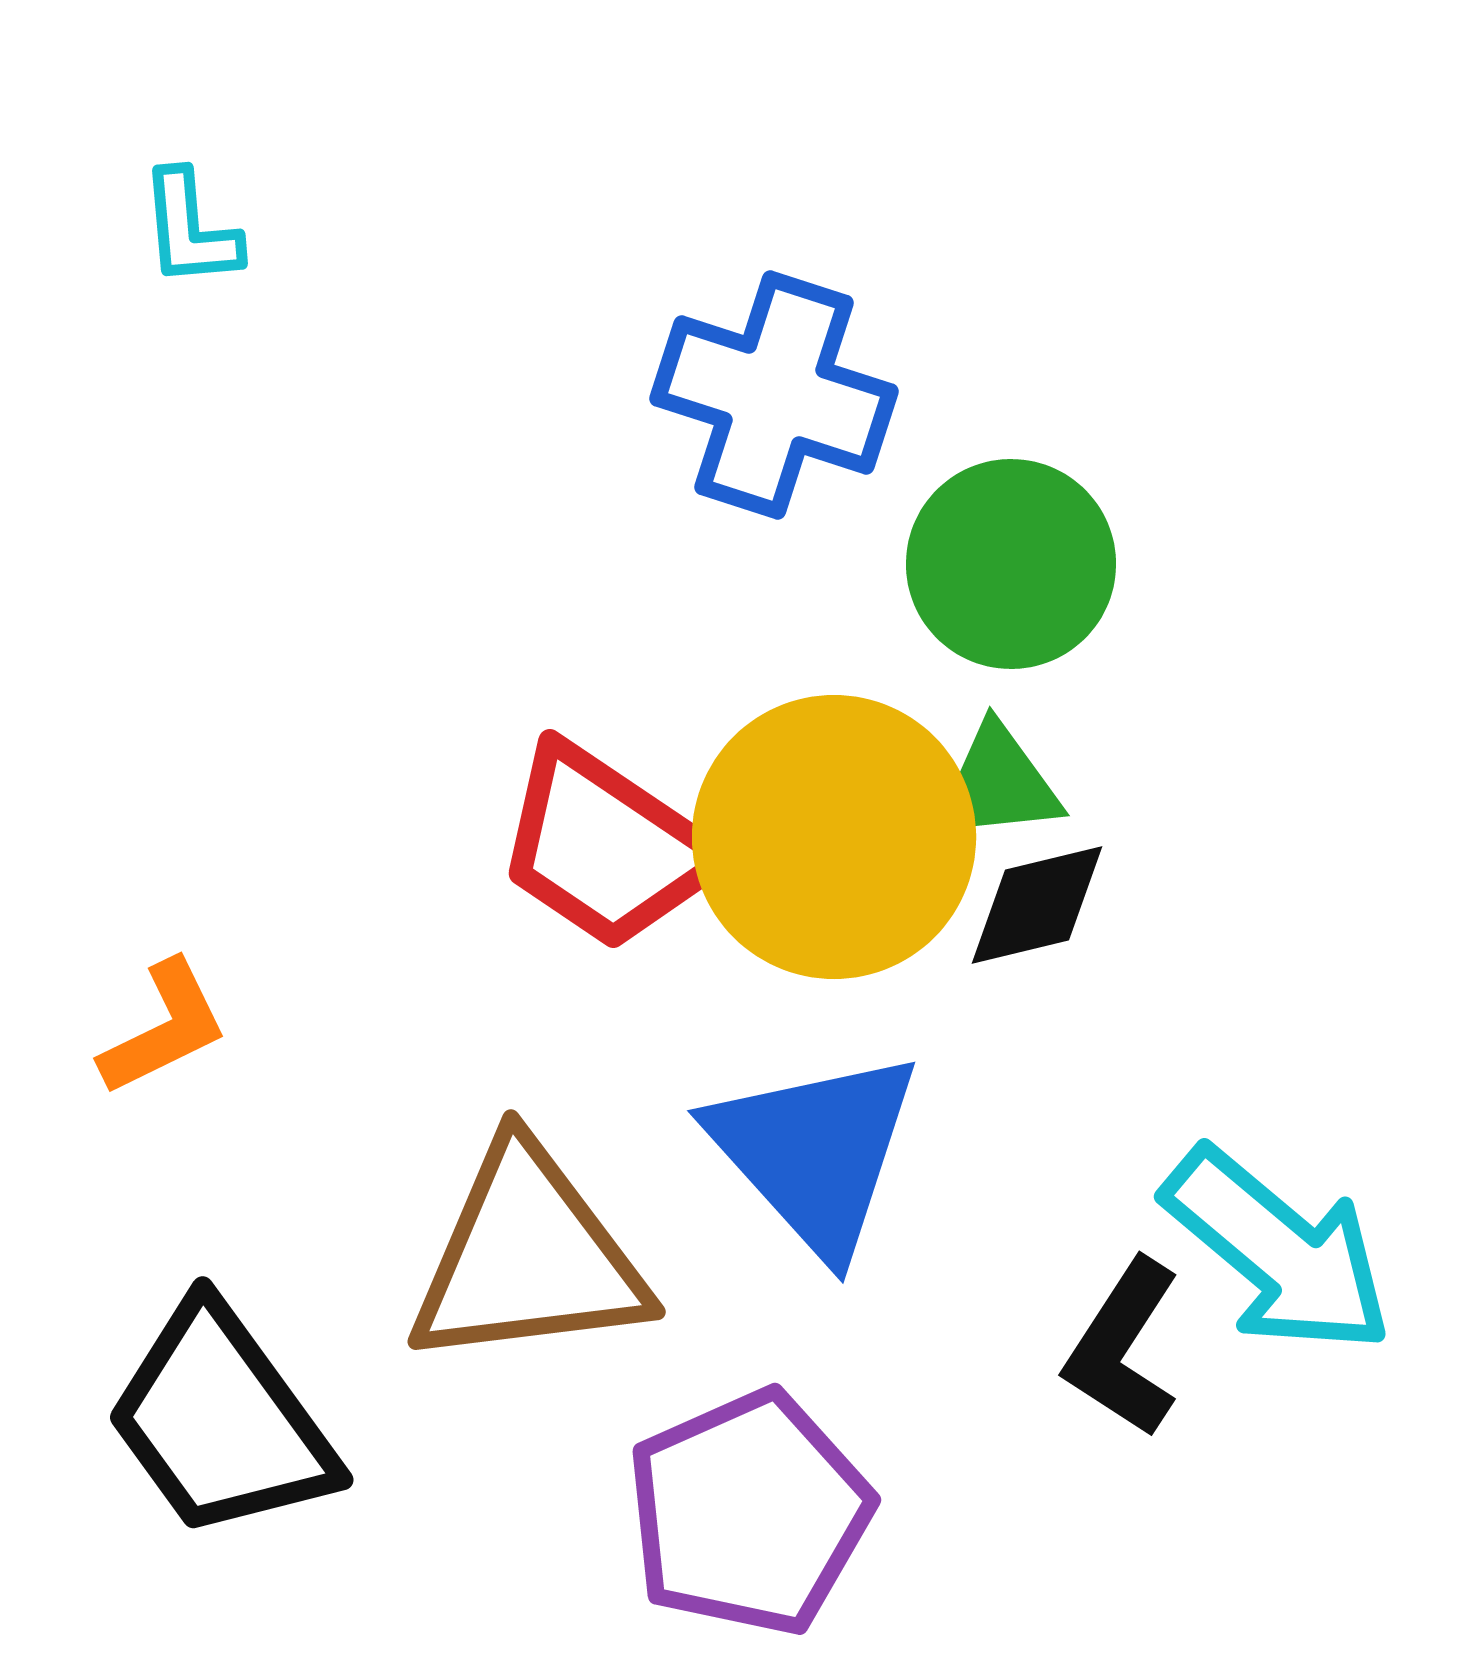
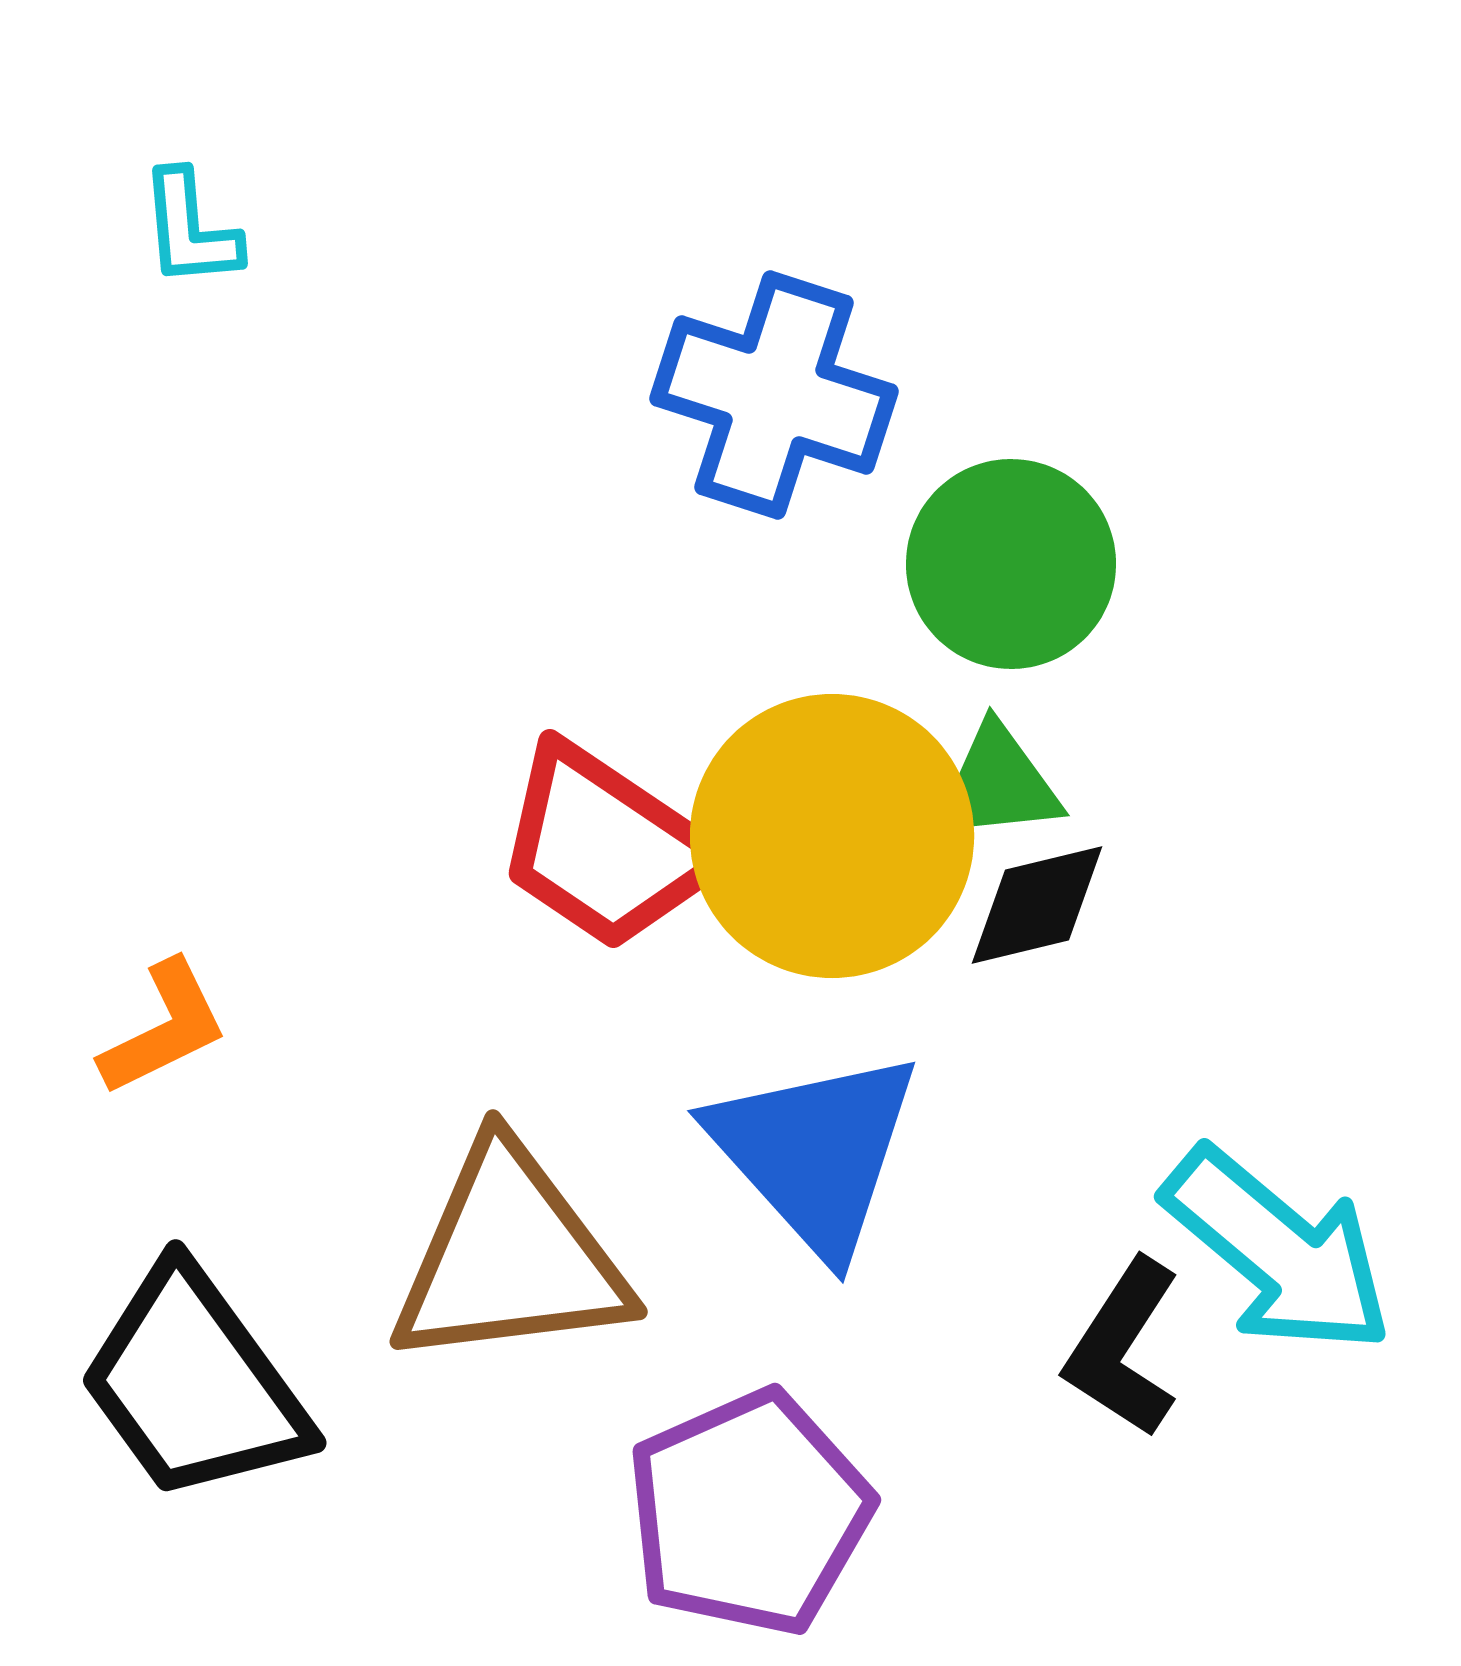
yellow circle: moved 2 px left, 1 px up
brown triangle: moved 18 px left
black trapezoid: moved 27 px left, 37 px up
